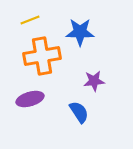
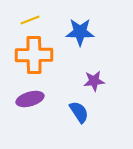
orange cross: moved 8 px left, 1 px up; rotated 9 degrees clockwise
